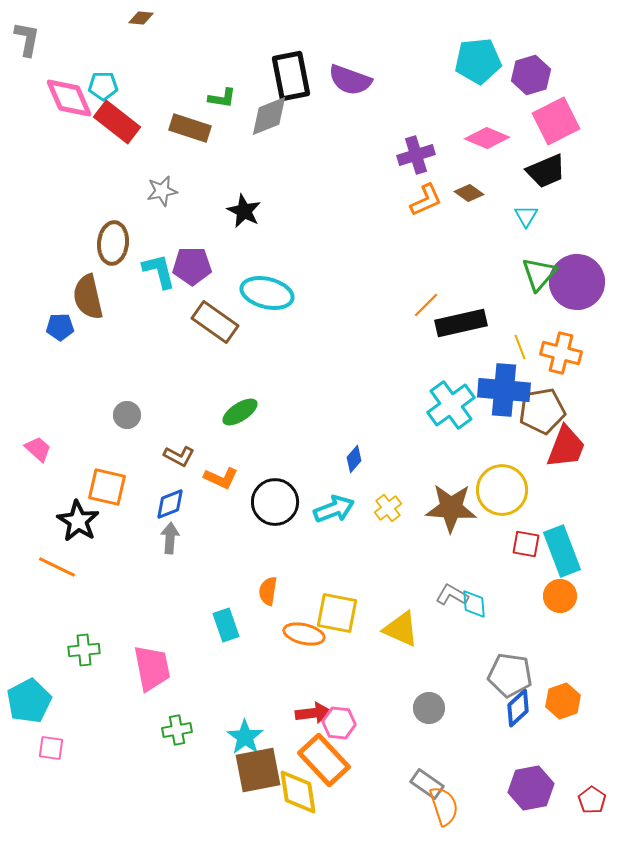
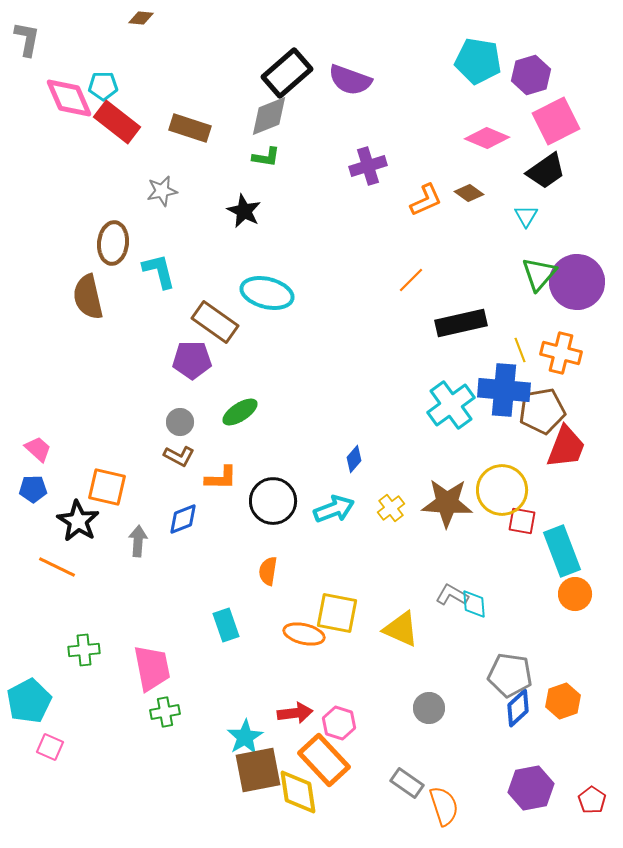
cyan pentagon at (478, 61): rotated 15 degrees clockwise
black rectangle at (291, 76): moved 4 px left, 3 px up; rotated 60 degrees clockwise
green L-shape at (222, 98): moved 44 px right, 59 px down
purple cross at (416, 155): moved 48 px left, 11 px down
black trapezoid at (546, 171): rotated 12 degrees counterclockwise
purple pentagon at (192, 266): moved 94 px down
orange line at (426, 305): moved 15 px left, 25 px up
blue pentagon at (60, 327): moved 27 px left, 162 px down
yellow line at (520, 347): moved 3 px down
gray circle at (127, 415): moved 53 px right, 7 px down
orange L-shape at (221, 478): rotated 24 degrees counterclockwise
black circle at (275, 502): moved 2 px left, 1 px up
blue diamond at (170, 504): moved 13 px right, 15 px down
yellow cross at (388, 508): moved 3 px right
brown star at (451, 508): moved 4 px left, 5 px up
gray arrow at (170, 538): moved 32 px left, 3 px down
red square at (526, 544): moved 4 px left, 23 px up
orange semicircle at (268, 591): moved 20 px up
orange circle at (560, 596): moved 15 px right, 2 px up
red arrow at (313, 713): moved 18 px left
pink hexagon at (339, 723): rotated 12 degrees clockwise
green cross at (177, 730): moved 12 px left, 18 px up
cyan star at (245, 737): rotated 6 degrees clockwise
pink square at (51, 748): moved 1 px left, 1 px up; rotated 16 degrees clockwise
gray rectangle at (427, 784): moved 20 px left, 1 px up
